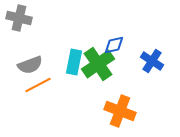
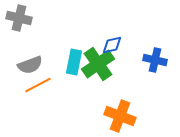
blue diamond: moved 2 px left
blue cross: moved 3 px right, 1 px up; rotated 20 degrees counterclockwise
orange cross: moved 5 px down
